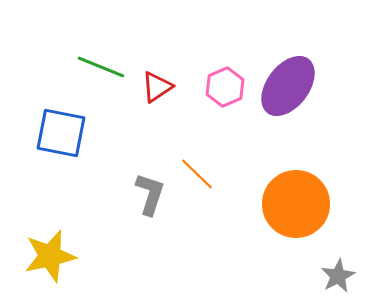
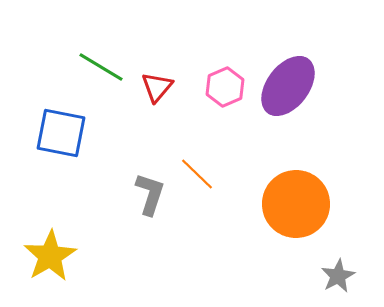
green line: rotated 9 degrees clockwise
red triangle: rotated 16 degrees counterclockwise
yellow star: rotated 18 degrees counterclockwise
